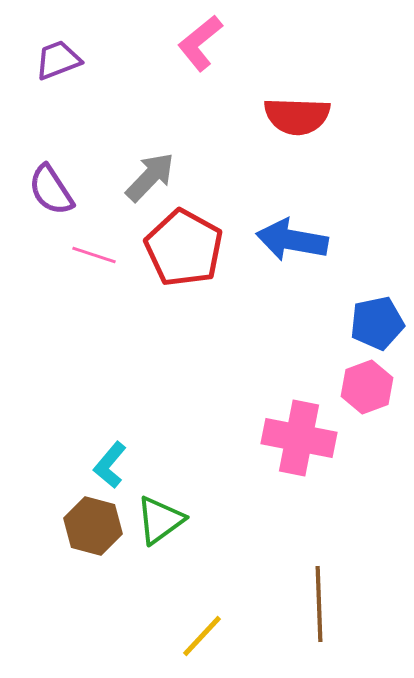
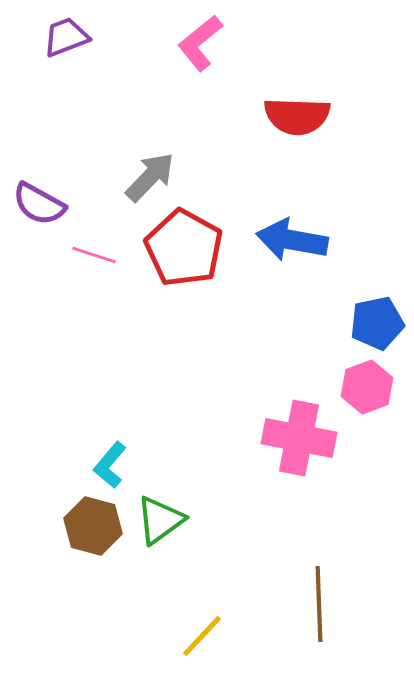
purple trapezoid: moved 8 px right, 23 px up
purple semicircle: moved 12 px left, 14 px down; rotated 28 degrees counterclockwise
